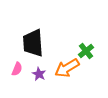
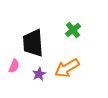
green cross: moved 13 px left, 21 px up
pink semicircle: moved 3 px left, 3 px up
purple star: rotated 16 degrees clockwise
